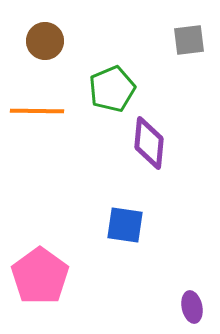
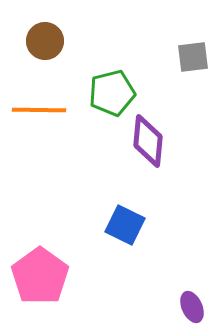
gray square: moved 4 px right, 17 px down
green pentagon: moved 4 px down; rotated 9 degrees clockwise
orange line: moved 2 px right, 1 px up
purple diamond: moved 1 px left, 2 px up
blue square: rotated 18 degrees clockwise
purple ellipse: rotated 12 degrees counterclockwise
